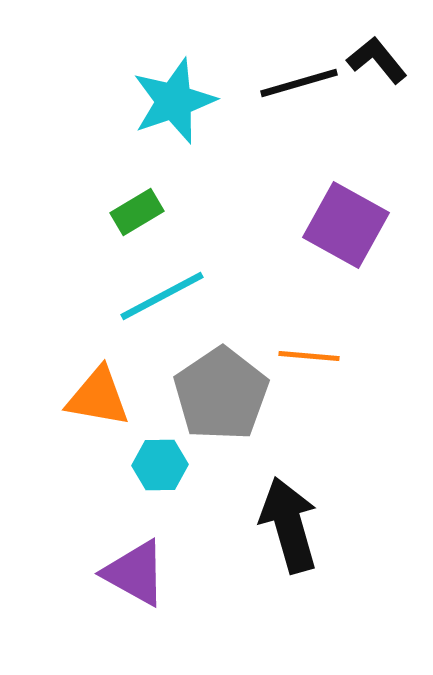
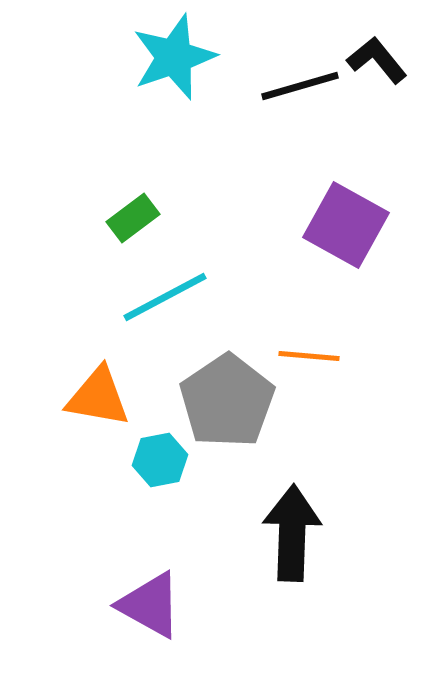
black line: moved 1 px right, 3 px down
cyan star: moved 44 px up
green rectangle: moved 4 px left, 6 px down; rotated 6 degrees counterclockwise
cyan line: moved 3 px right, 1 px down
gray pentagon: moved 6 px right, 7 px down
cyan hexagon: moved 5 px up; rotated 10 degrees counterclockwise
black arrow: moved 3 px right, 8 px down; rotated 18 degrees clockwise
purple triangle: moved 15 px right, 32 px down
